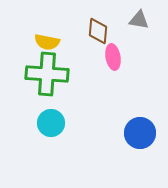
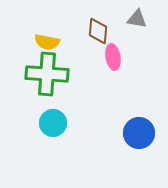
gray triangle: moved 2 px left, 1 px up
cyan circle: moved 2 px right
blue circle: moved 1 px left
